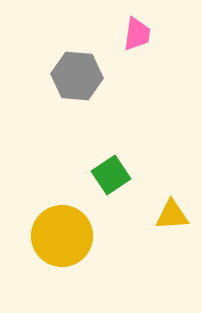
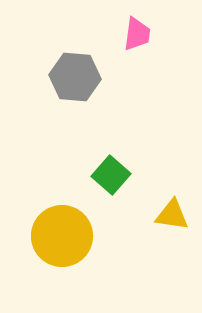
gray hexagon: moved 2 px left, 1 px down
green square: rotated 15 degrees counterclockwise
yellow triangle: rotated 12 degrees clockwise
